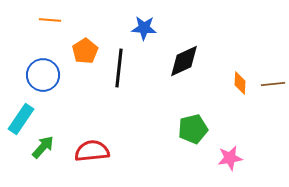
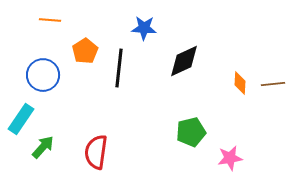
green pentagon: moved 2 px left, 3 px down
red semicircle: moved 4 px right, 1 px down; rotated 76 degrees counterclockwise
